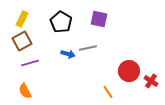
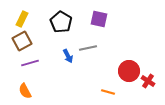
blue arrow: moved 2 px down; rotated 48 degrees clockwise
red cross: moved 3 px left
orange line: rotated 40 degrees counterclockwise
